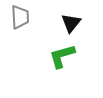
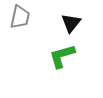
gray trapezoid: rotated 15 degrees clockwise
